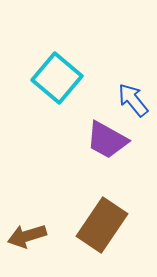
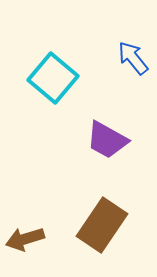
cyan square: moved 4 px left
blue arrow: moved 42 px up
brown arrow: moved 2 px left, 3 px down
